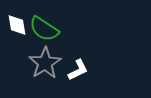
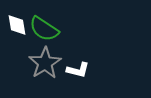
white L-shape: rotated 40 degrees clockwise
